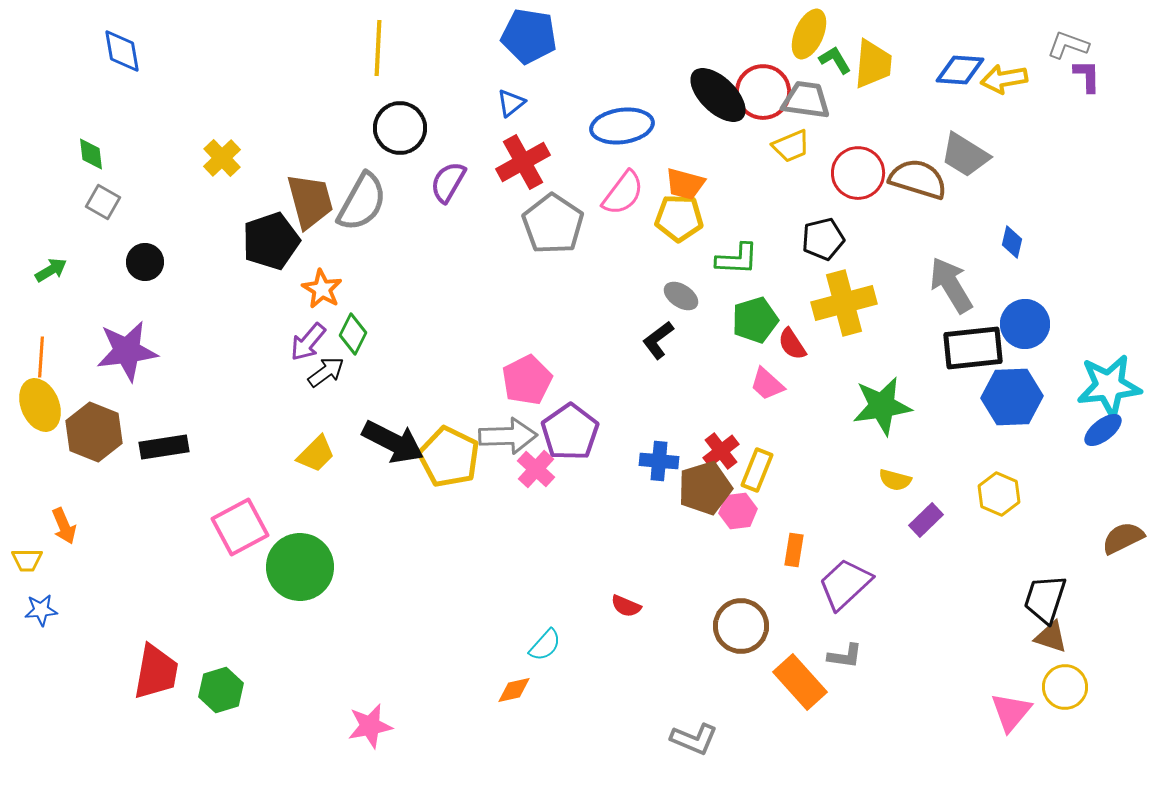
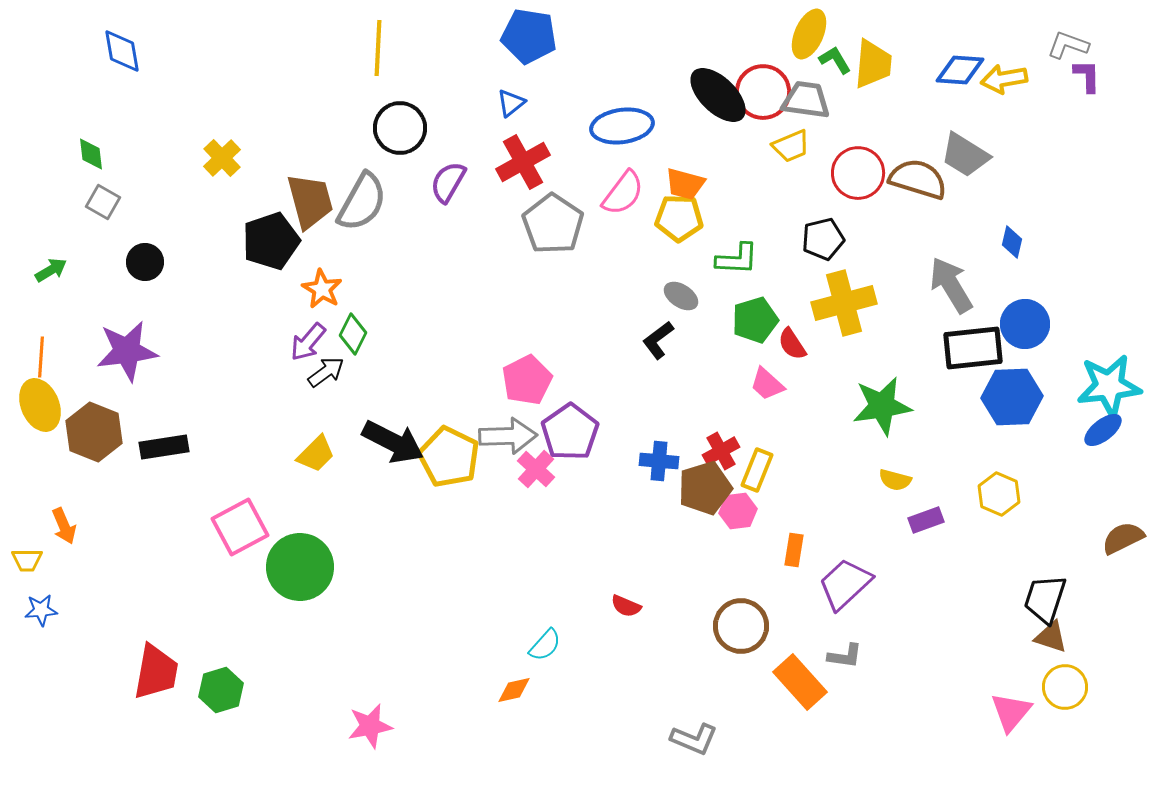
red cross at (721, 451): rotated 9 degrees clockwise
purple rectangle at (926, 520): rotated 24 degrees clockwise
